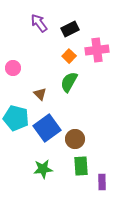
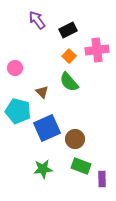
purple arrow: moved 2 px left, 3 px up
black rectangle: moved 2 px left, 1 px down
pink circle: moved 2 px right
green semicircle: rotated 70 degrees counterclockwise
brown triangle: moved 2 px right, 2 px up
cyan pentagon: moved 2 px right, 7 px up
blue square: rotated 12 degrees clockwise
green rectangle: rotated 66 degrees counterclockwise
purple rectangle: moved 3 px up
